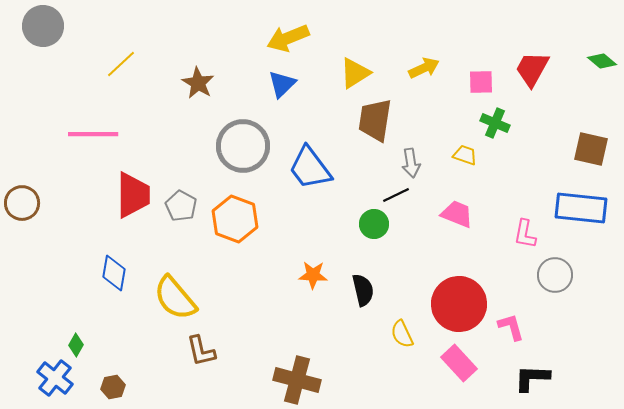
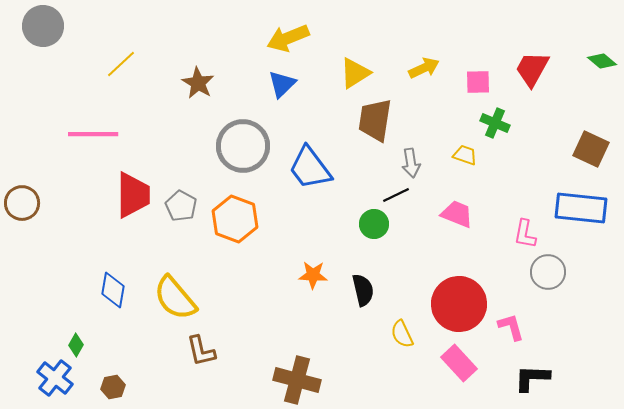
pink square at (481, 82): moved 3 px left
brown square at (591, 149): rotated 12 degrees clockwise
blue diamond at (114, 273): moved 1 px left, 17 px down
gray circle at (555, 275): moved 7 px left, 3 px up
